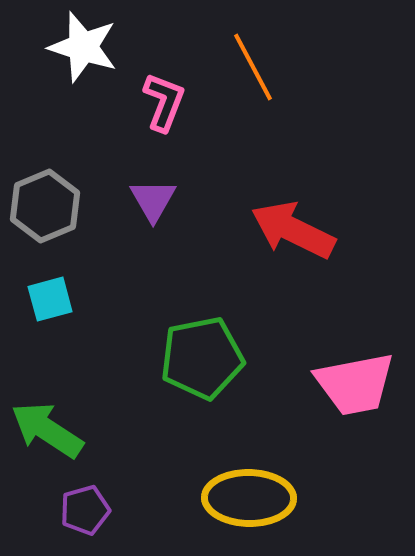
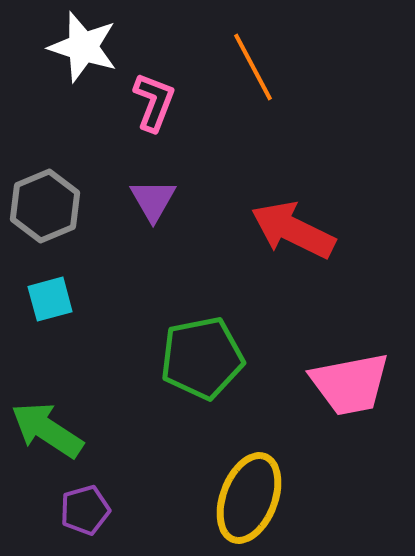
pink L-shape: moved 10 px left
pink trapezoid: moved 5 px left
yellow ellipse: rotated 70 degrees counterclockwise
